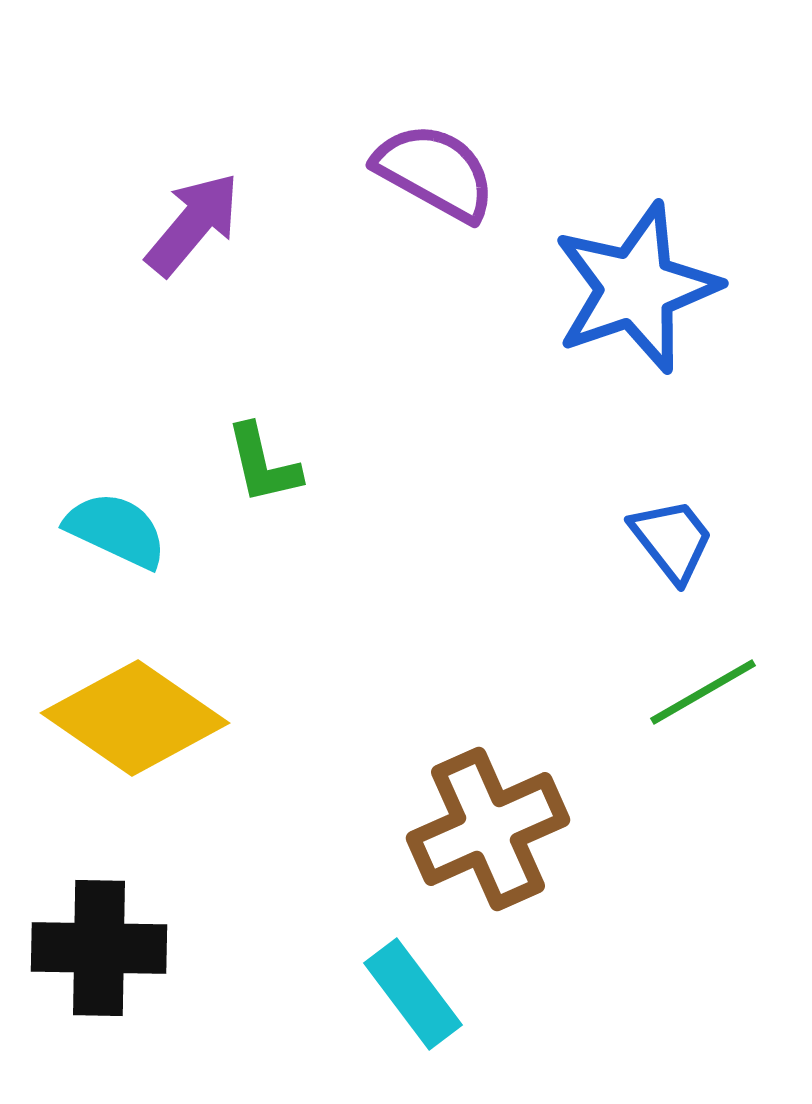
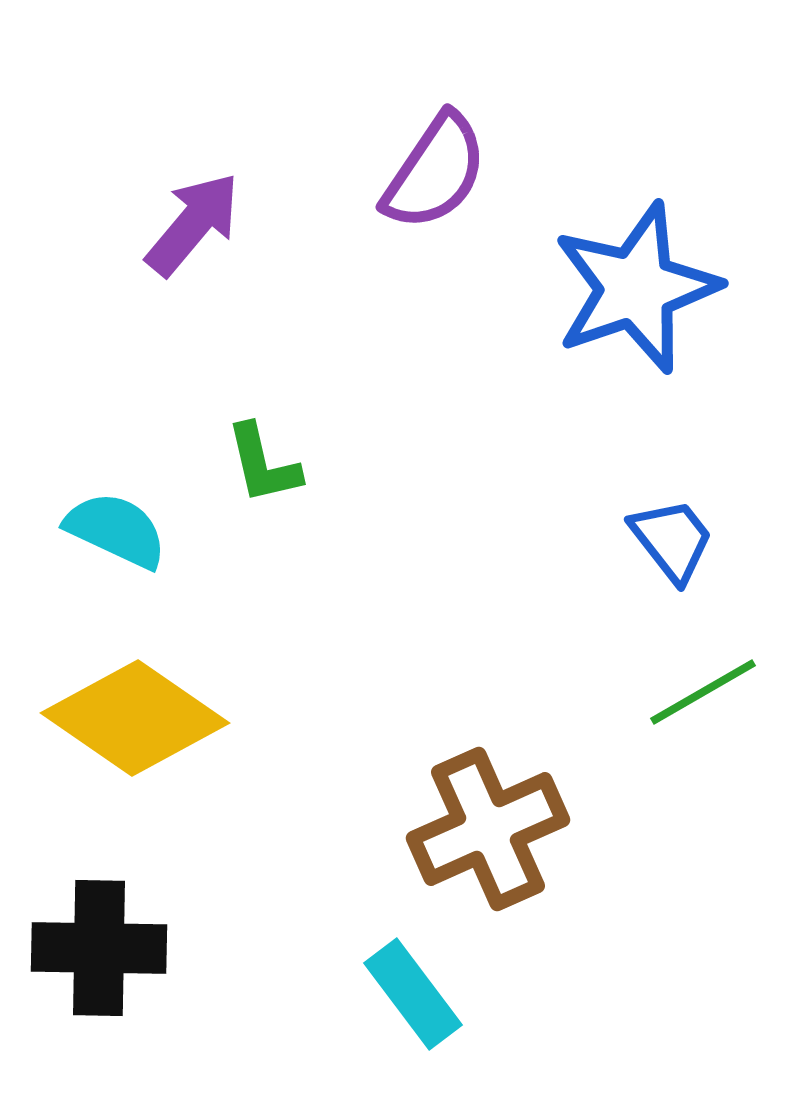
purple semicircle: rotated 95 degrees clockwise
